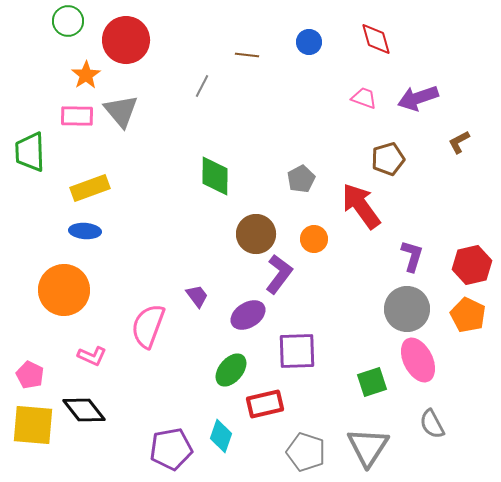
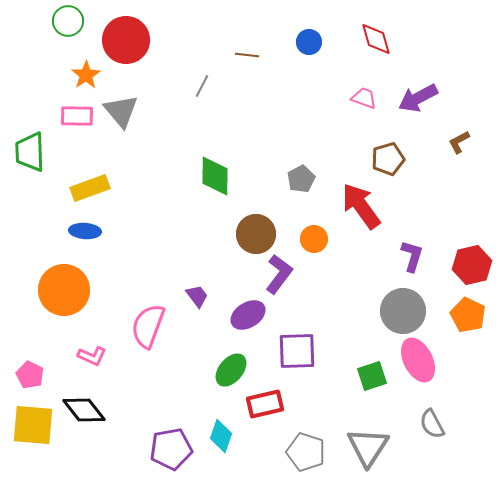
purple arrow at (418, 98): rotated 9 degrees counterclockwise
gray circle at (407, 309): moved 4 px left, 2 px down
green square at (372, 382): moved 6 px up
